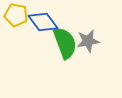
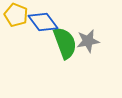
yellow pentagon: rotated 10 degrees clockwise
